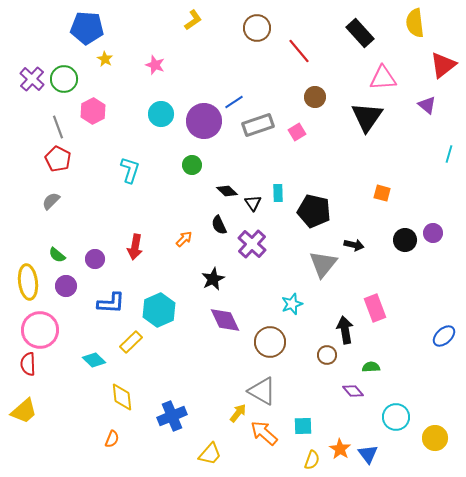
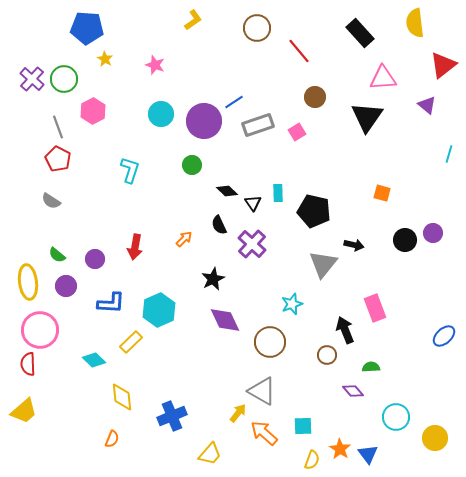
gray semicircle at (51, 201): rotated 102 degrees counterclockwise
black arrow at (345, 330): rotated 12 degrees counterclockwise
